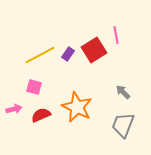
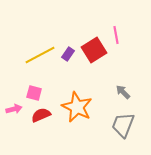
pink square: moved 6 px down
